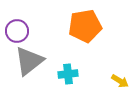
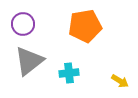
purple circle: moved 6 px right, 7 px up
cyan cross: moved 1 px right, 1 px up
